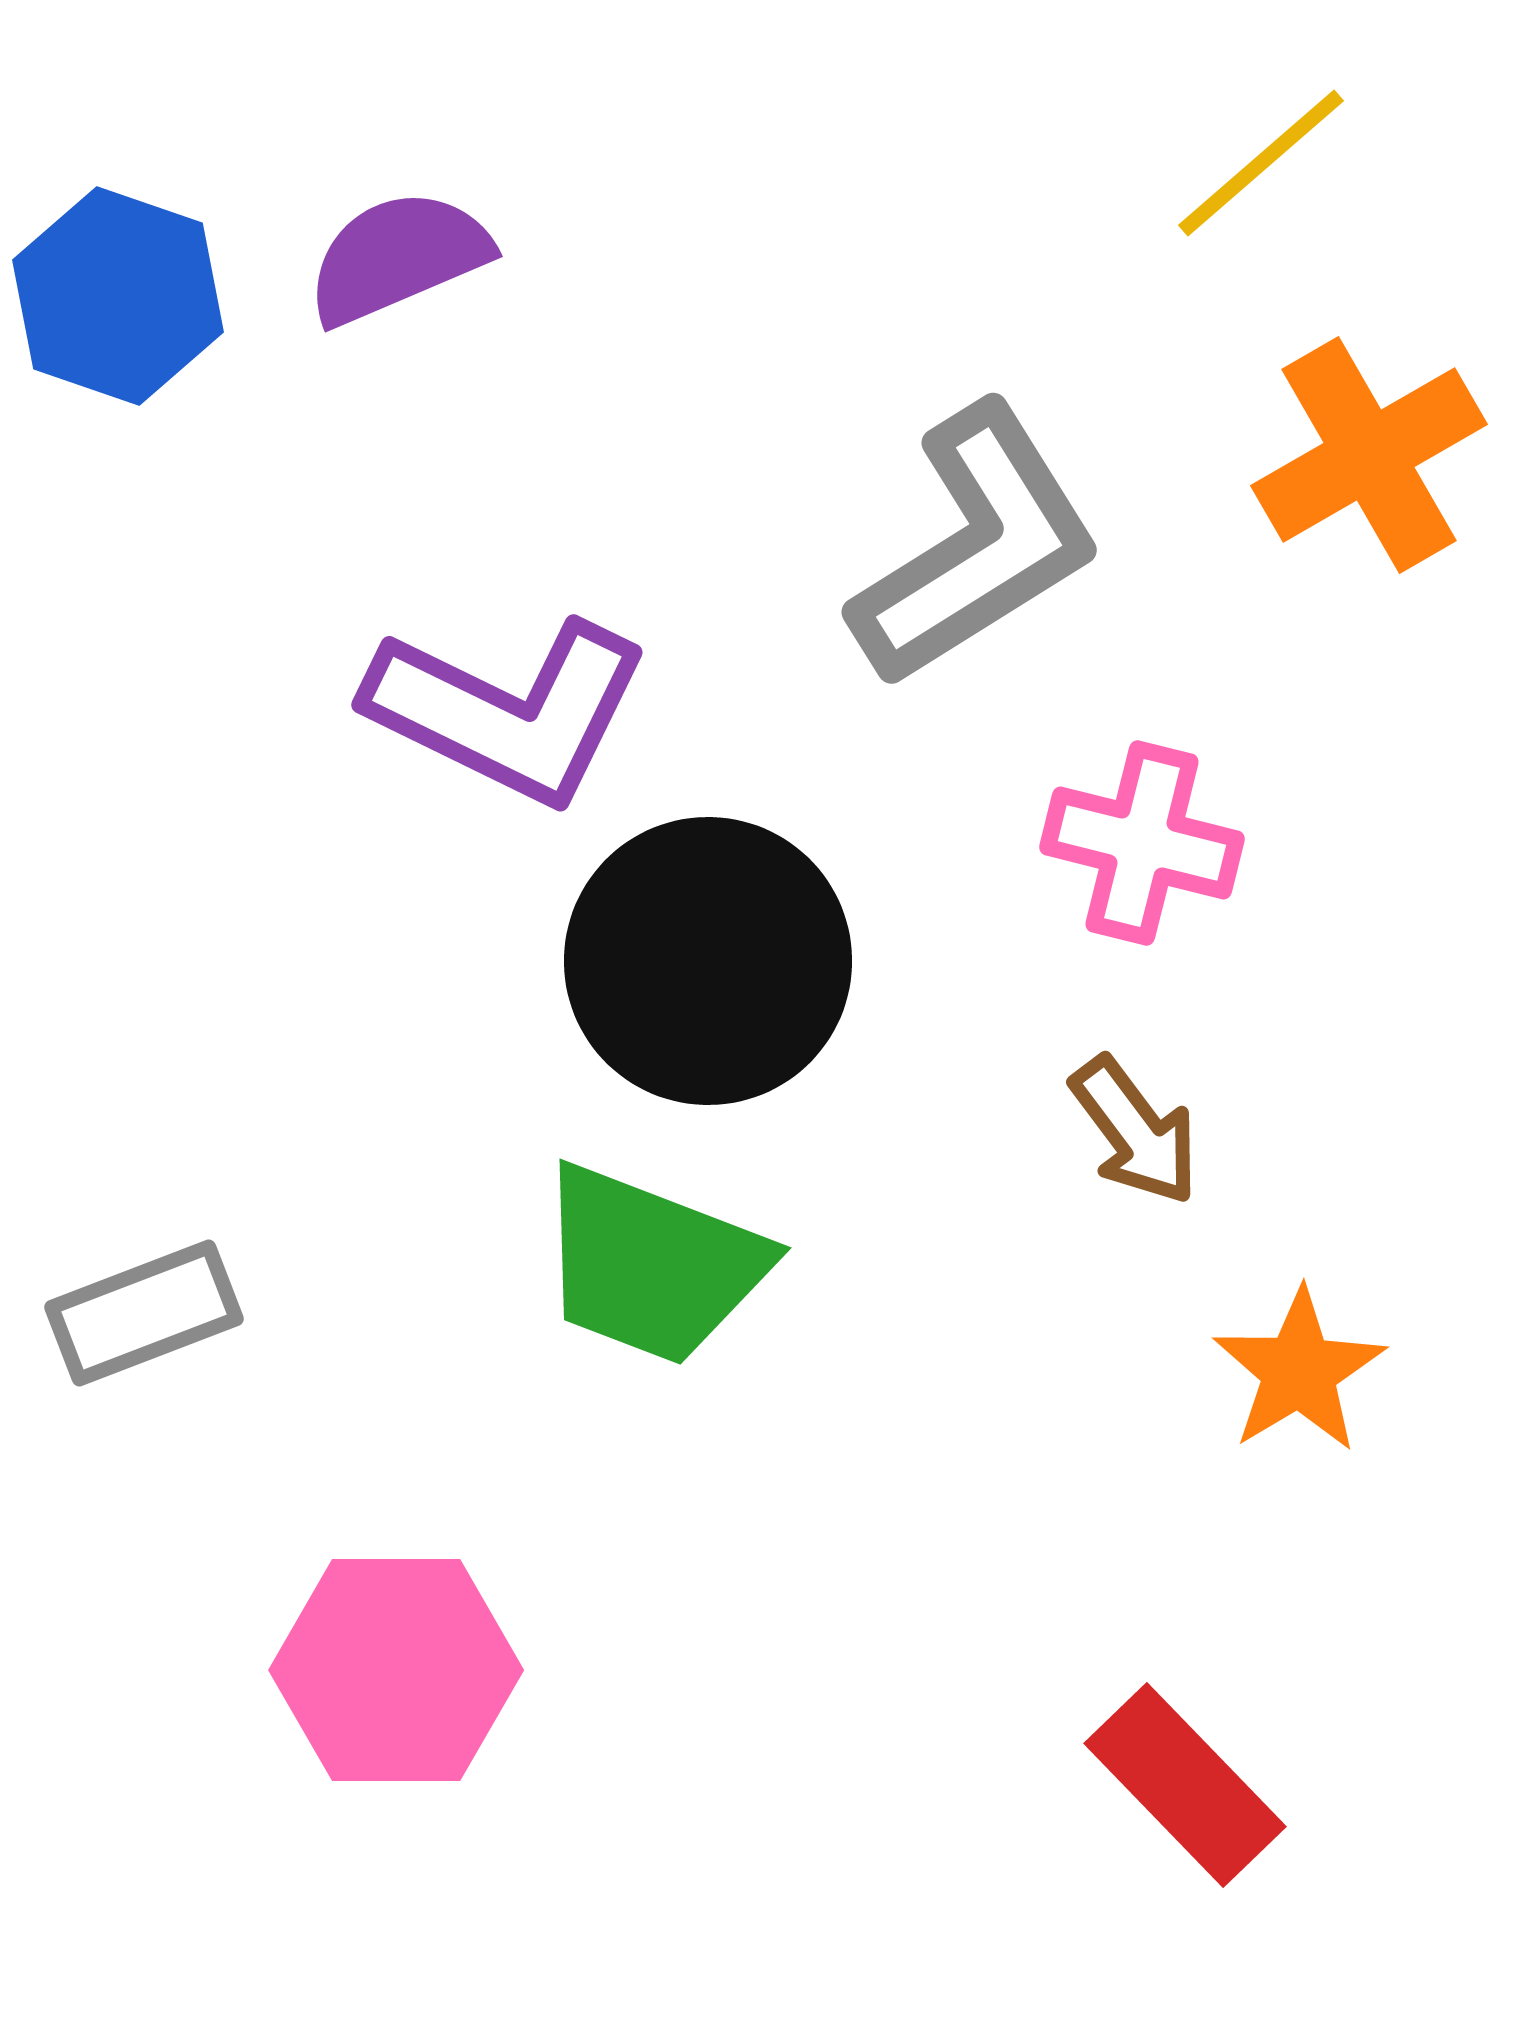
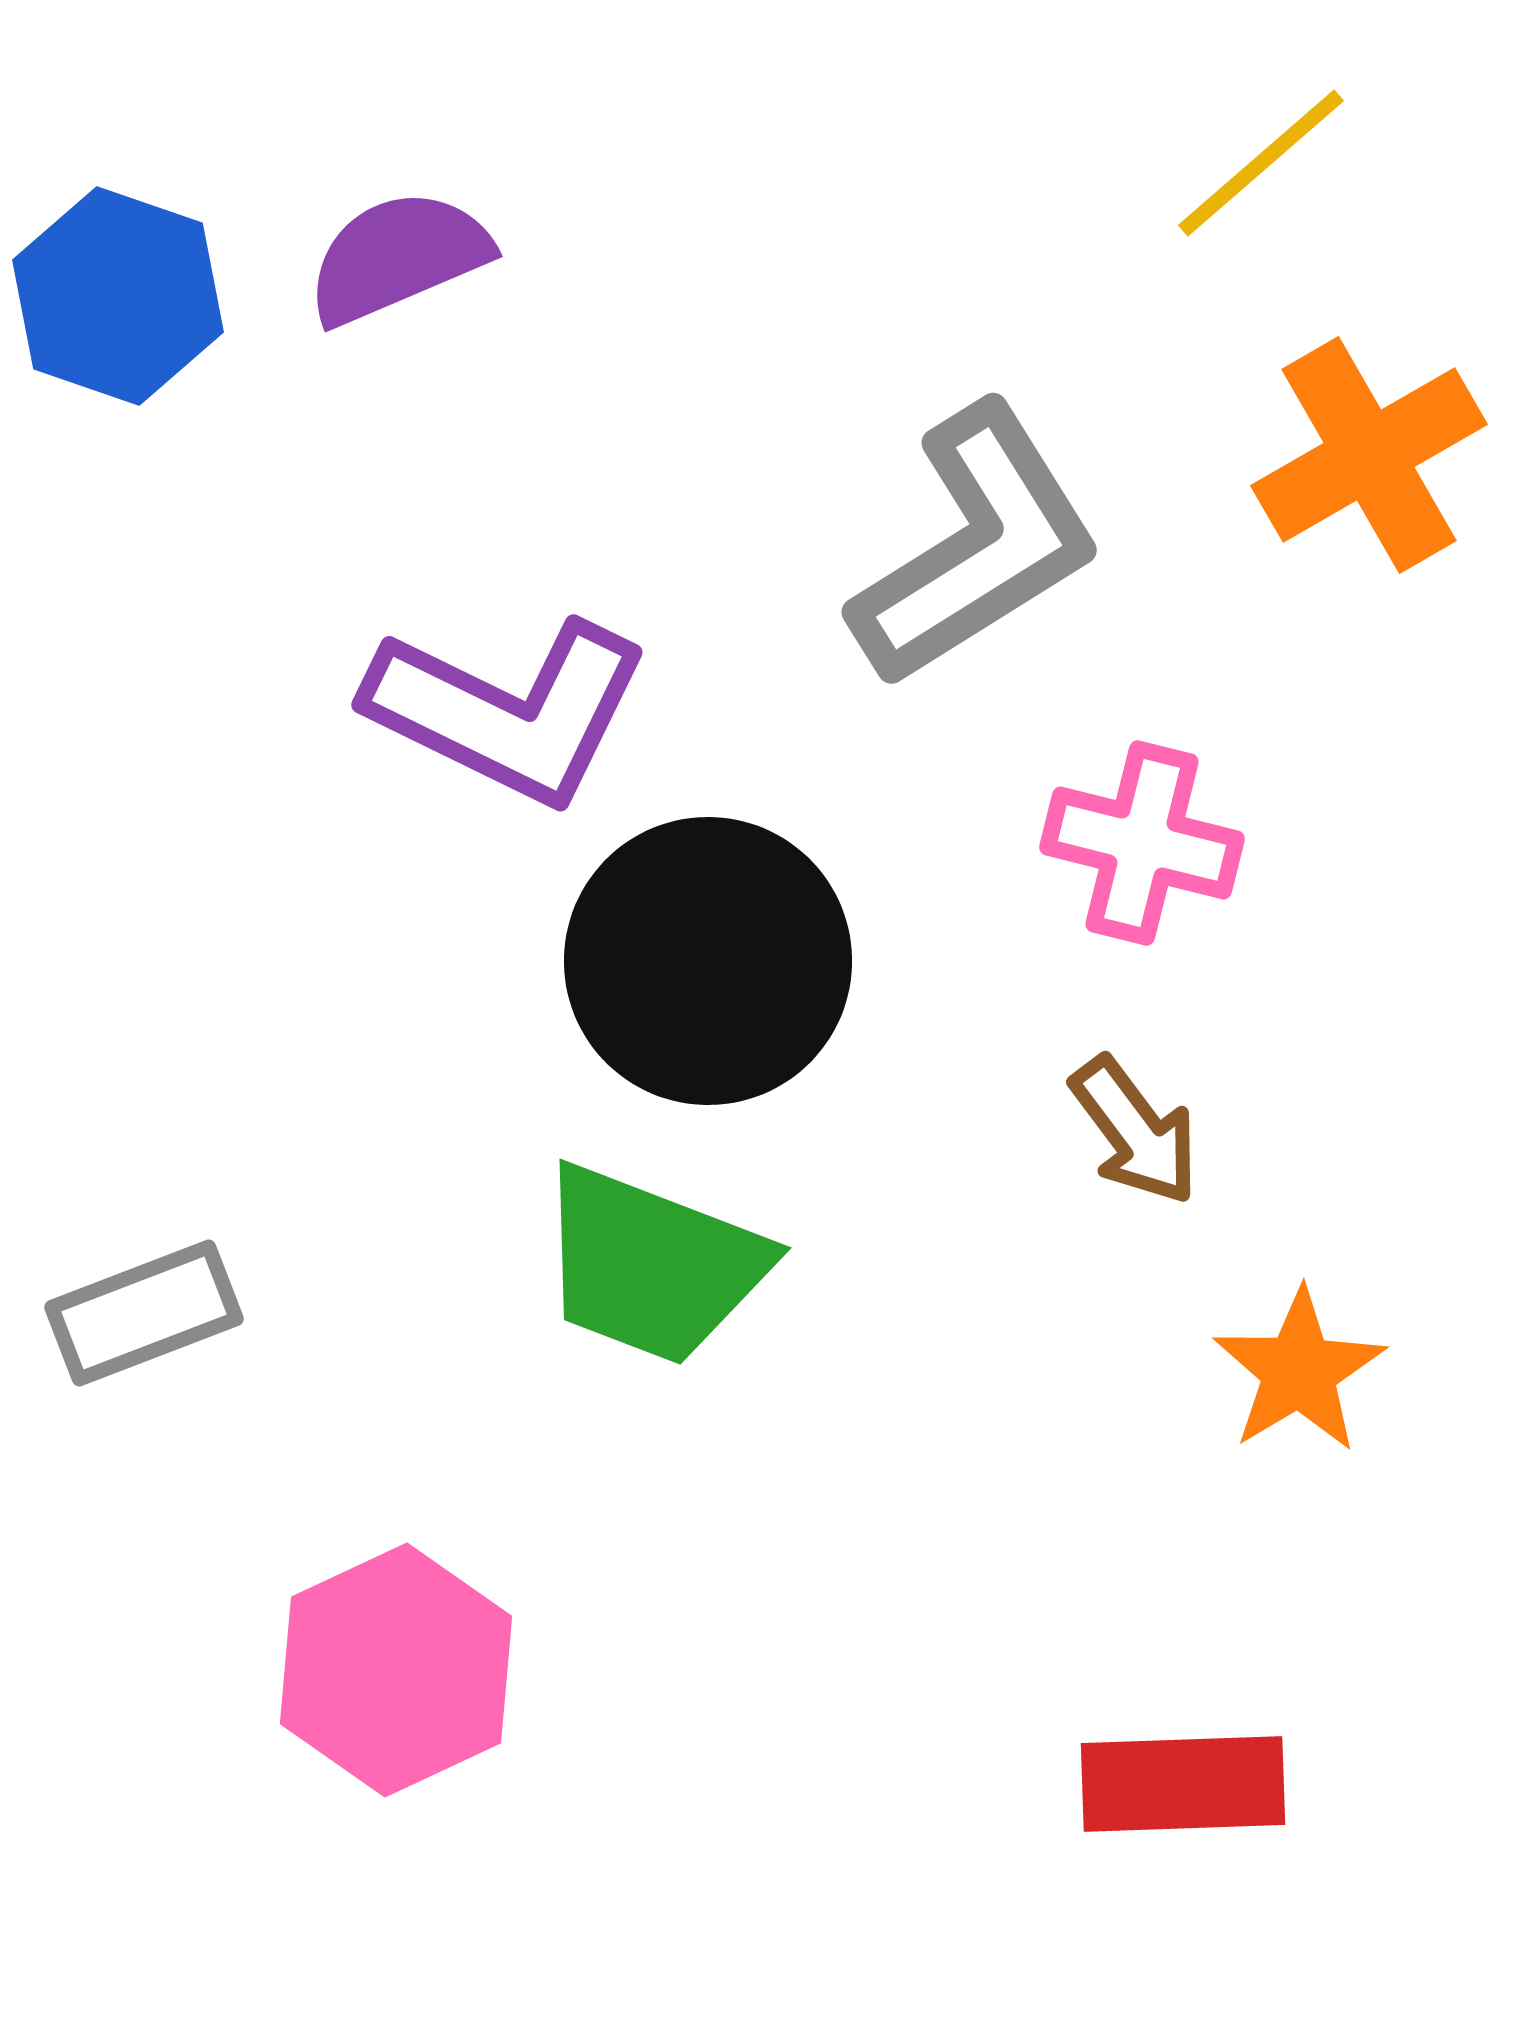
pink hexagon: rotated 25 degrees counterclockwise
red rectangle: moved 2 px left, 1 px up; rotated 48 degrees counterclockwise
